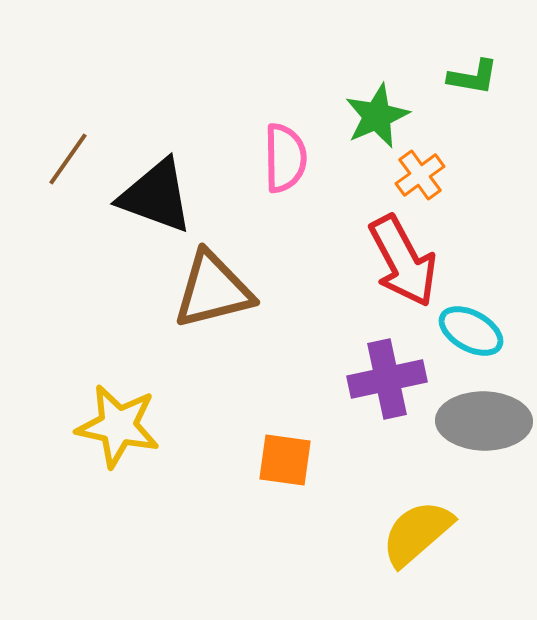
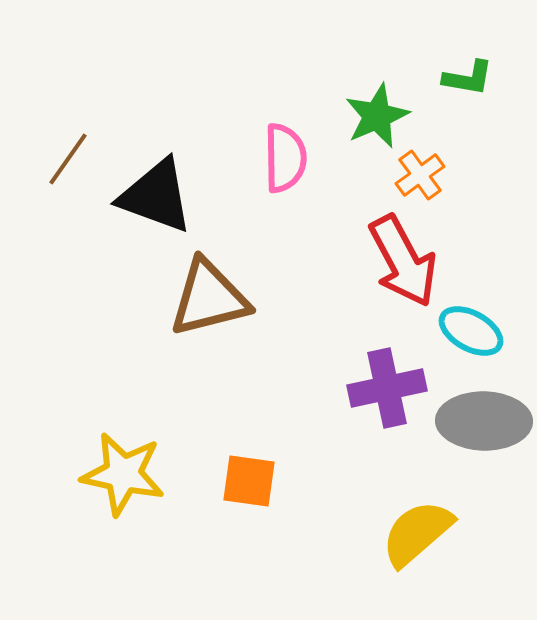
green L-shape: moved 5 px left, 1 px down
brown triangle: moved 4 px left, 8 px down
purple cross: moved 9 px down
yellow star: moved 5 px right, 48 px down
orange square: moved 36 px left, 21 px down
